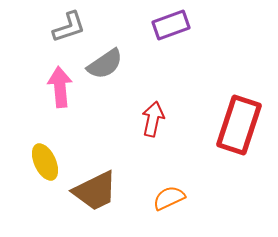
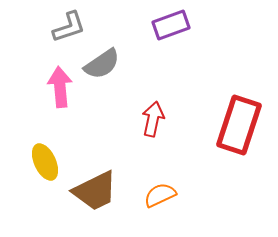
gray semicircle: moved 3 px left
orange semicircle: moved 9 px left, 3 px up
